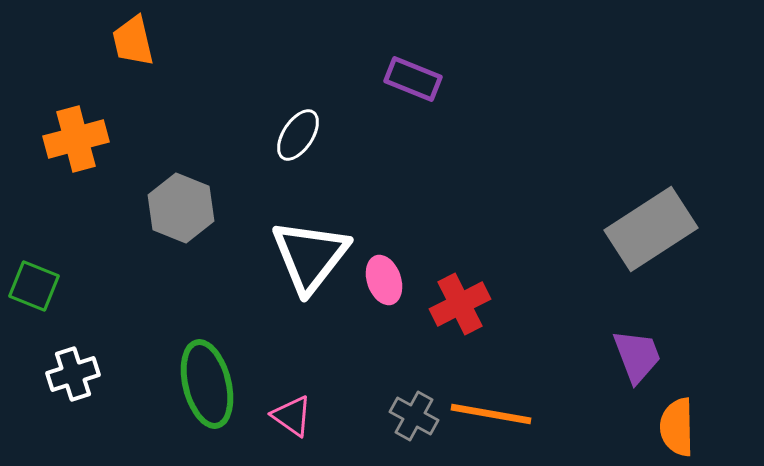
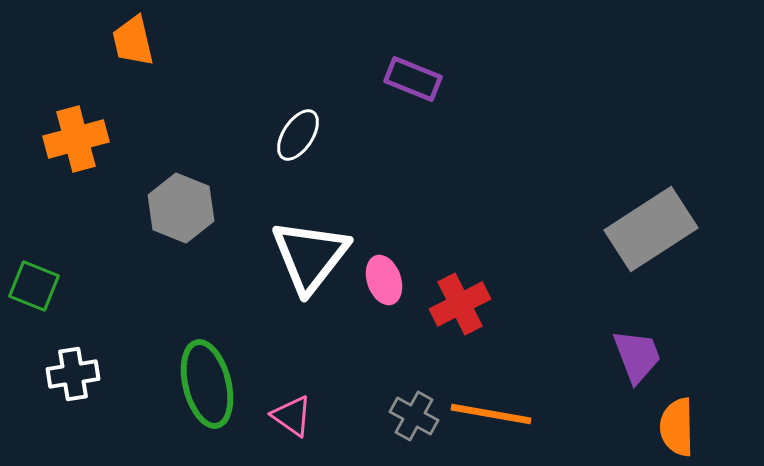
white cross: rotated 9 degrees clockwise
